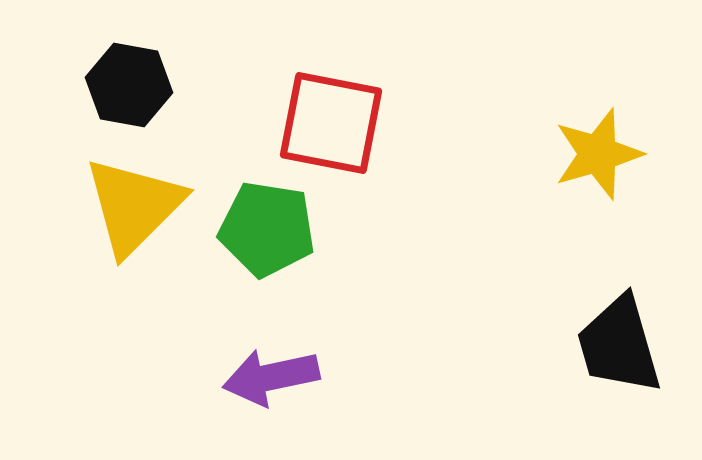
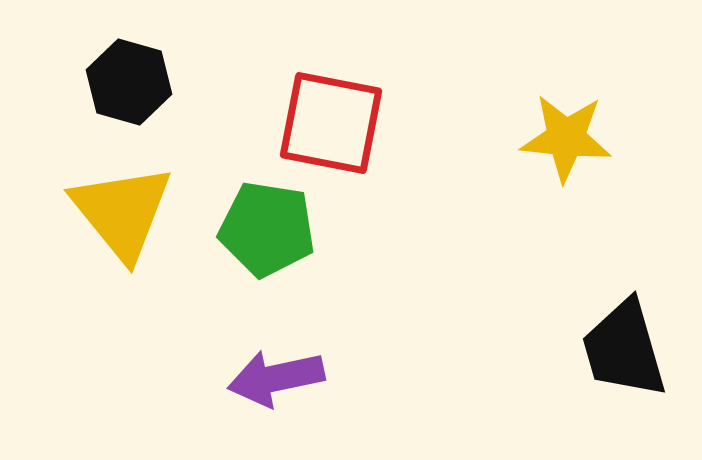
black hexagon: moved 3 px up; rotated 6 degrees clockwise
yellow star: moved 32 px left, 16 px up; rotated 22 degrees clockwise
yellow triangle: moved 12 px left, 6 px down; rotated 24 degrees counterclockwise
black trapezoid: moved 5 px right, 4 px down
purple arrow: moved 5 px right, 1 px down
